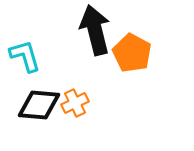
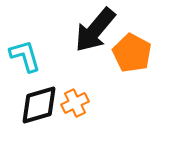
black arrow: rotated 126 degrees counterclockwise
black diamond: rotated 21 degrees counterclockwise
